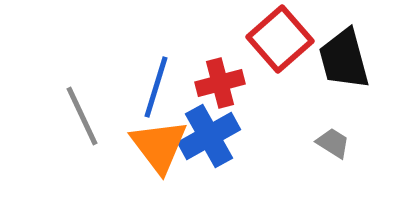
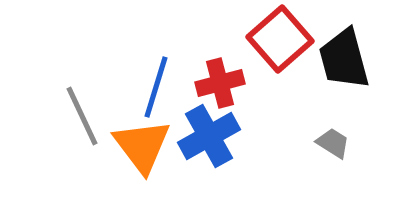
orange triangle: moved 17 px left
